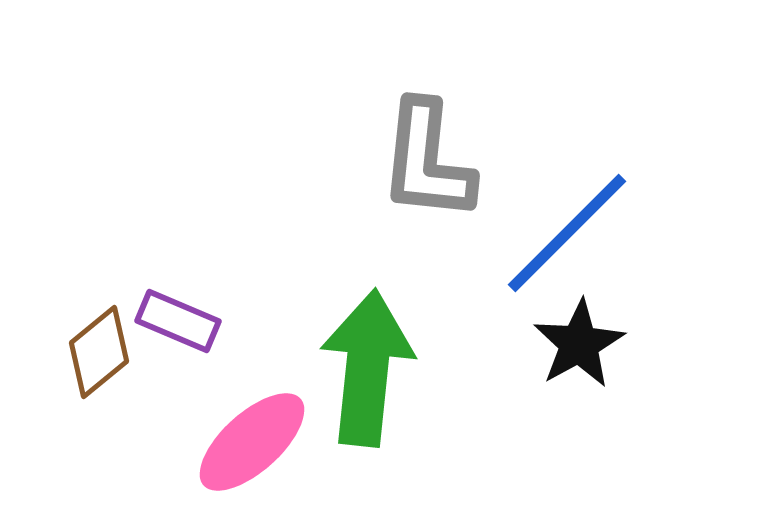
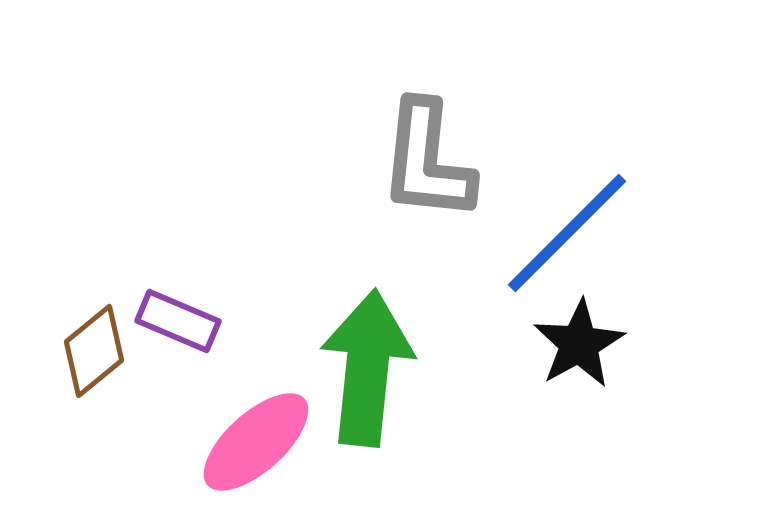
brown diamond: moved 5 px left, 1 px up
pink ellipse: moved 4 px right
